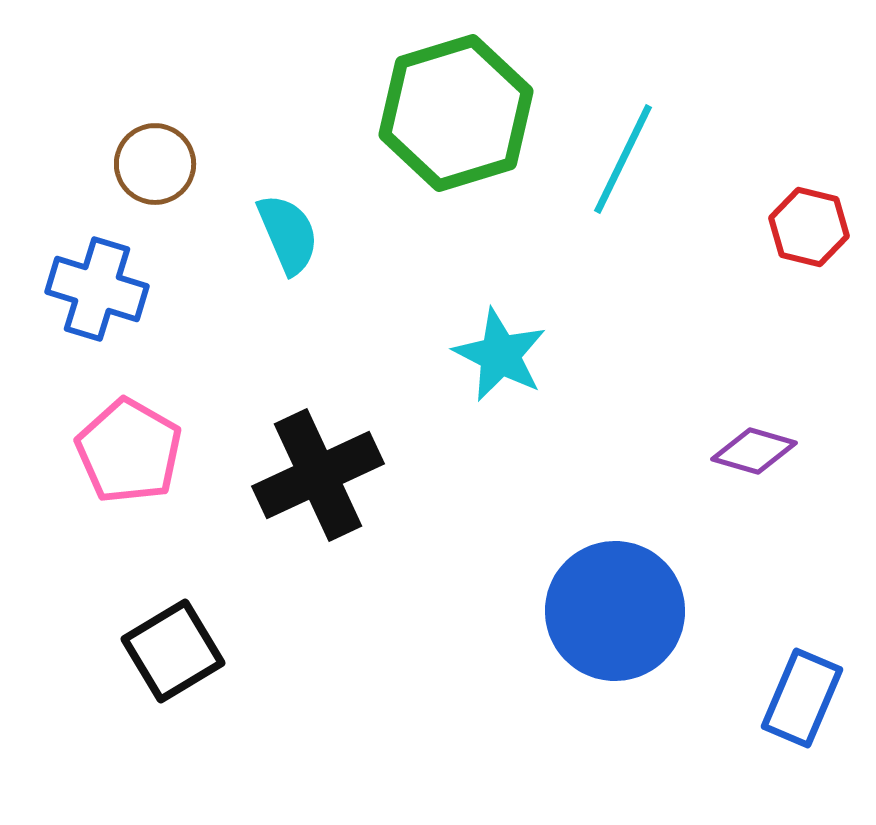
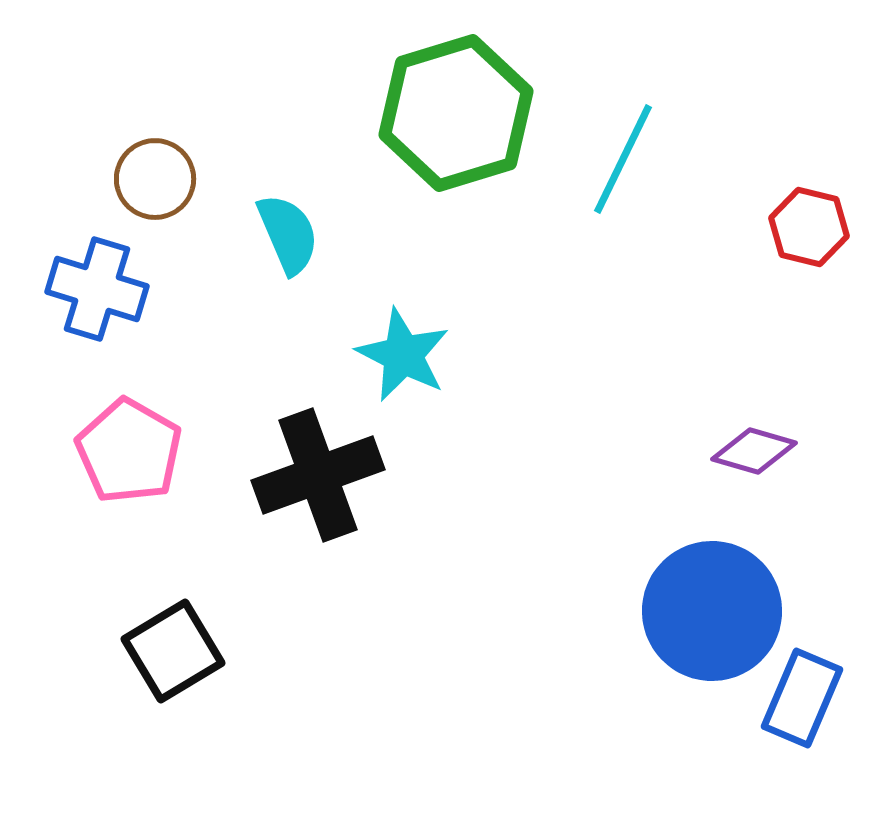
brown circle: moved 15 px down
cyan star: moved 97 px left
black cross: rotated 5 degrees clockwise
blue circle: moved 97 px right
